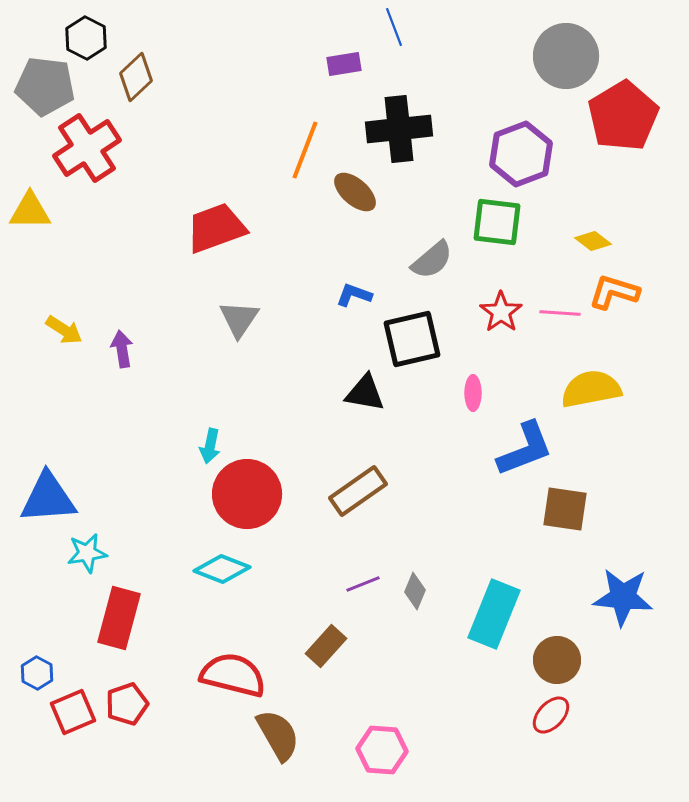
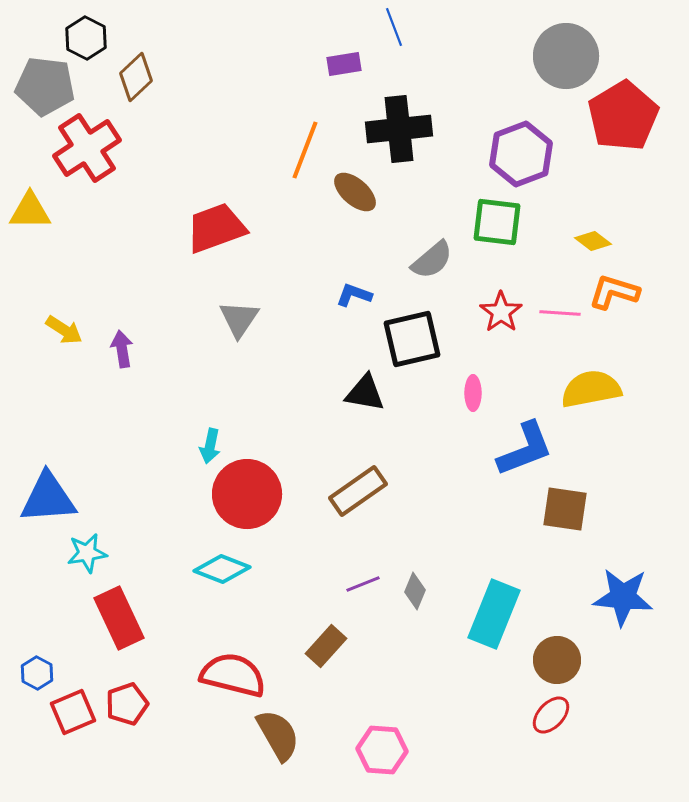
red rectangle at (119, 618): rotated 40 degrees counterclockwise
